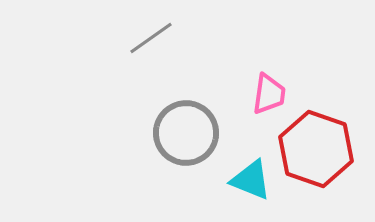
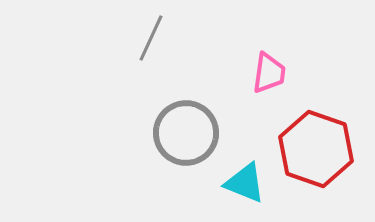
gray line: rotated 30 degrees counterclockwise
pink trapezoid: moved 21 px up
cyan triangle: moved 6 px left, 3 px down
